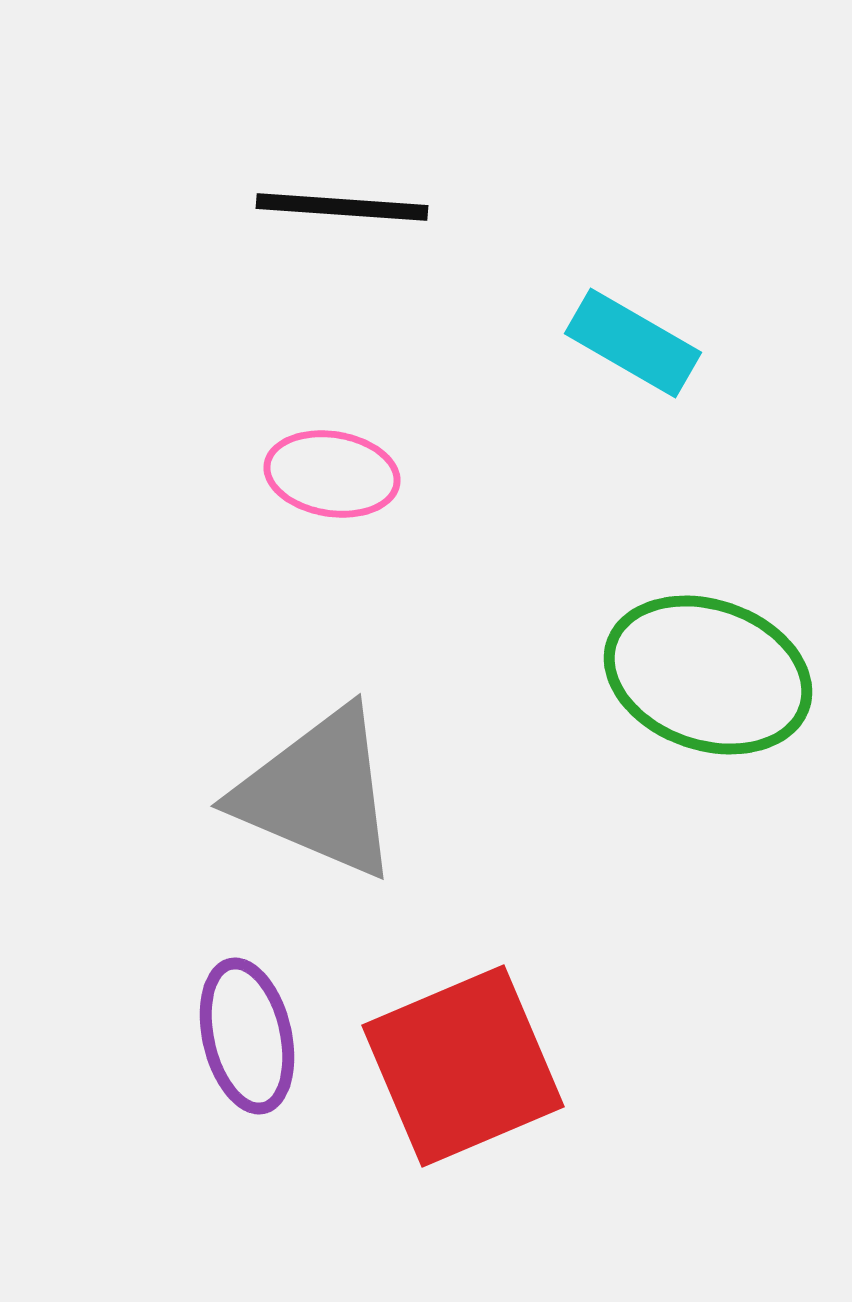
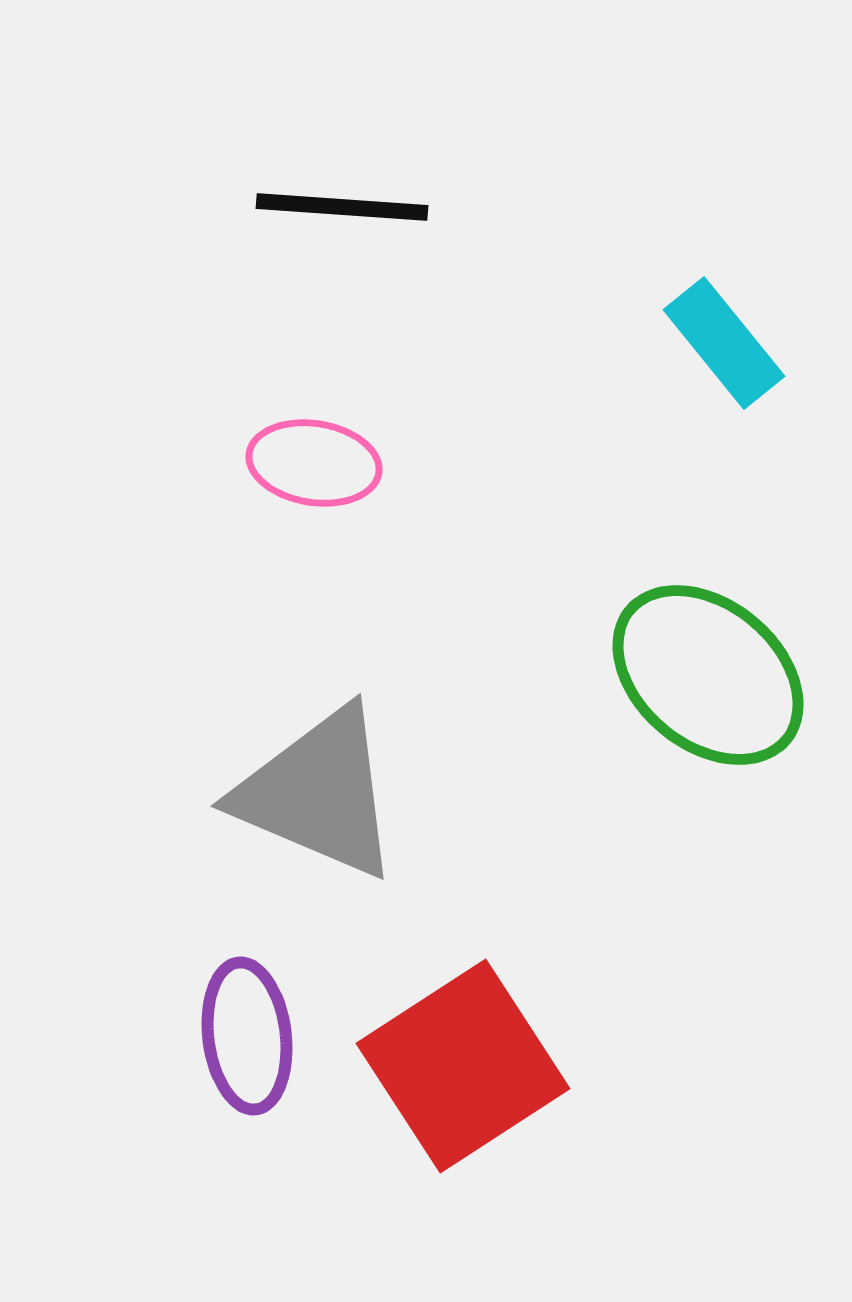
cyan rectangle: moved 91 px right; rotated 21 degrees clockwise
pink ellipse: moved 18 px left, 11 px up
green ellipse: rotated 21 degrees clockwise
purple ellipse: rotated 6 degrees clockwise
red square: rotated 10 degrees counterclockwise
